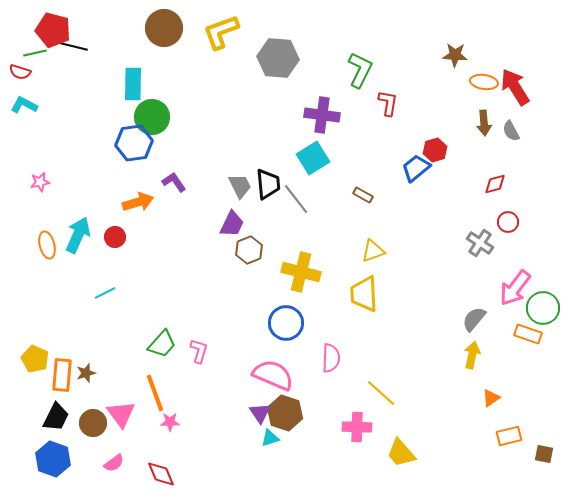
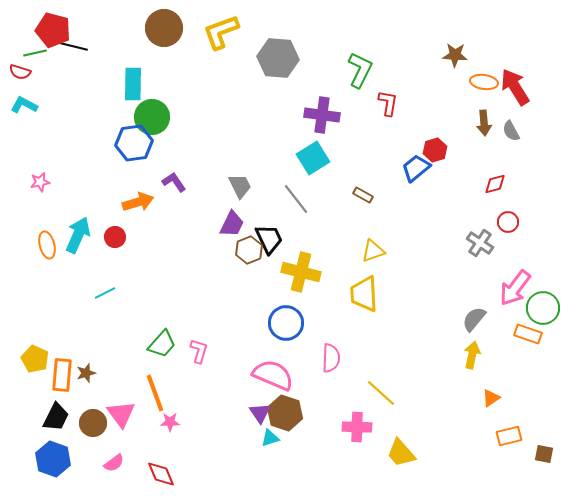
black trapezoid at (268, 184): moved 1 px right, 55 px down; rotated 20 degrees counterclockwise
